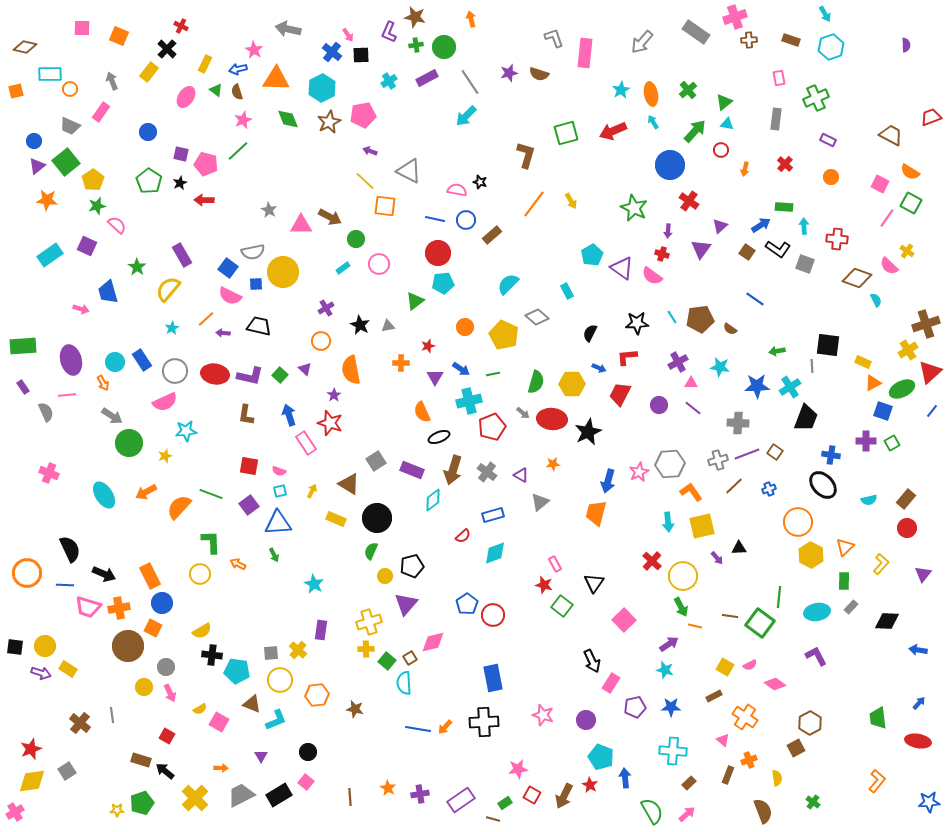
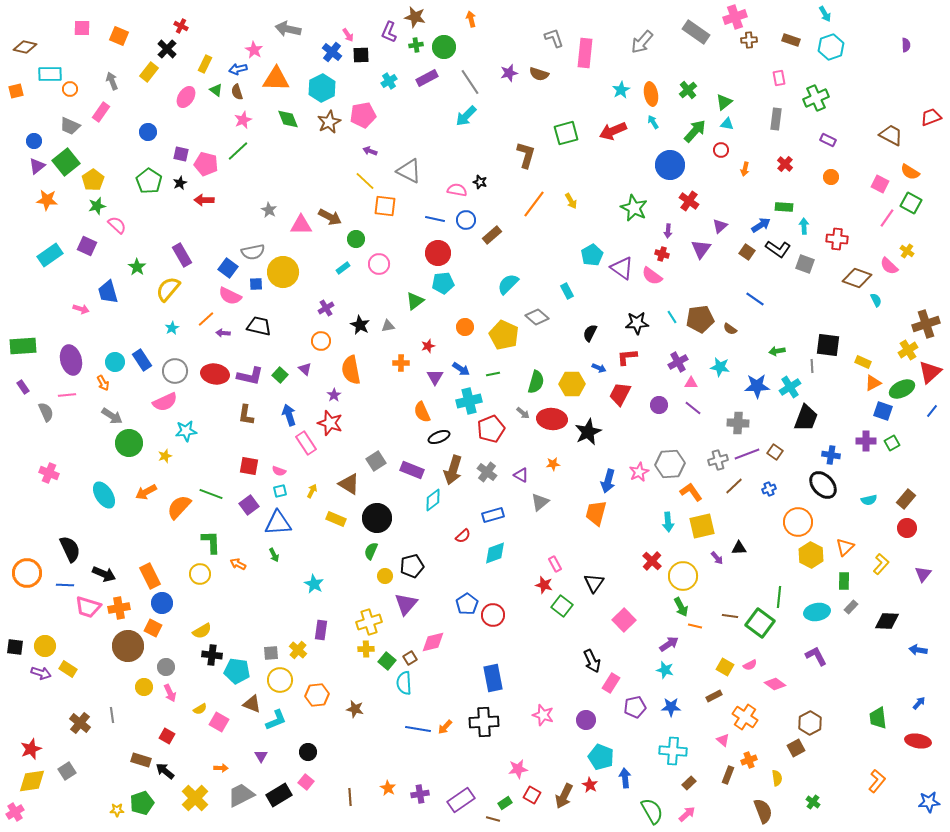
red pentagon at (492, 427): moved 1 px left, 2 px down
